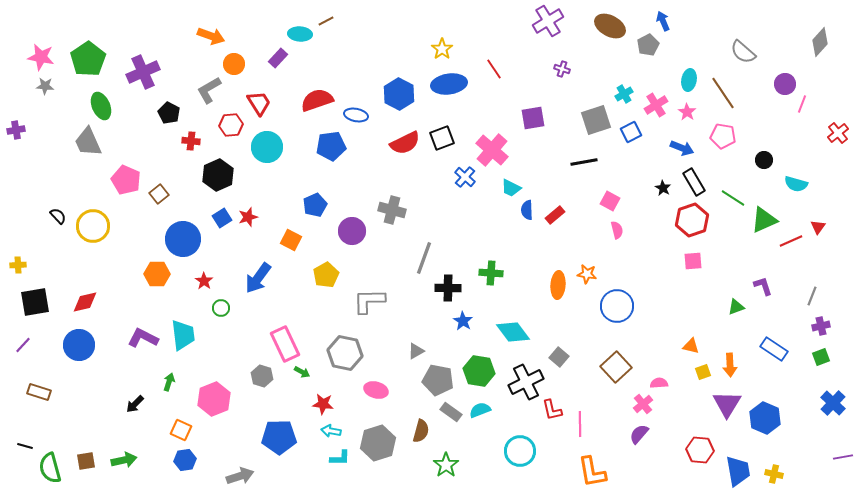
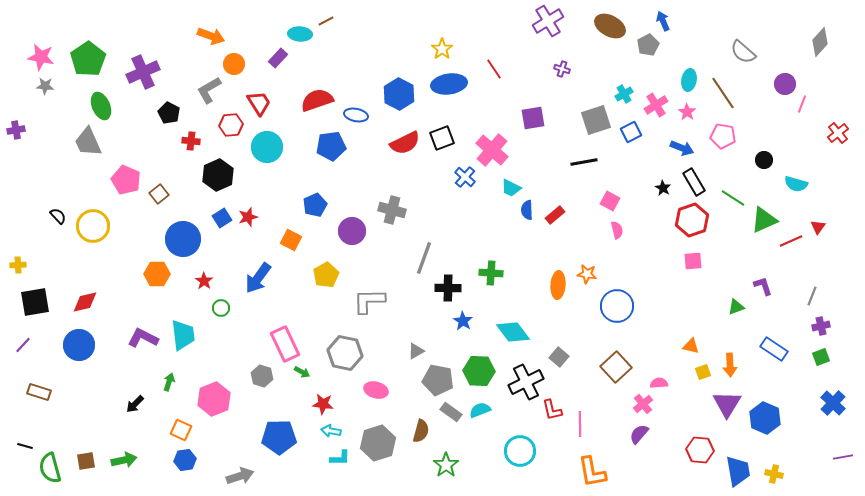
green hexagon at (479, 371): rotated 8 degrees counterclockwise
